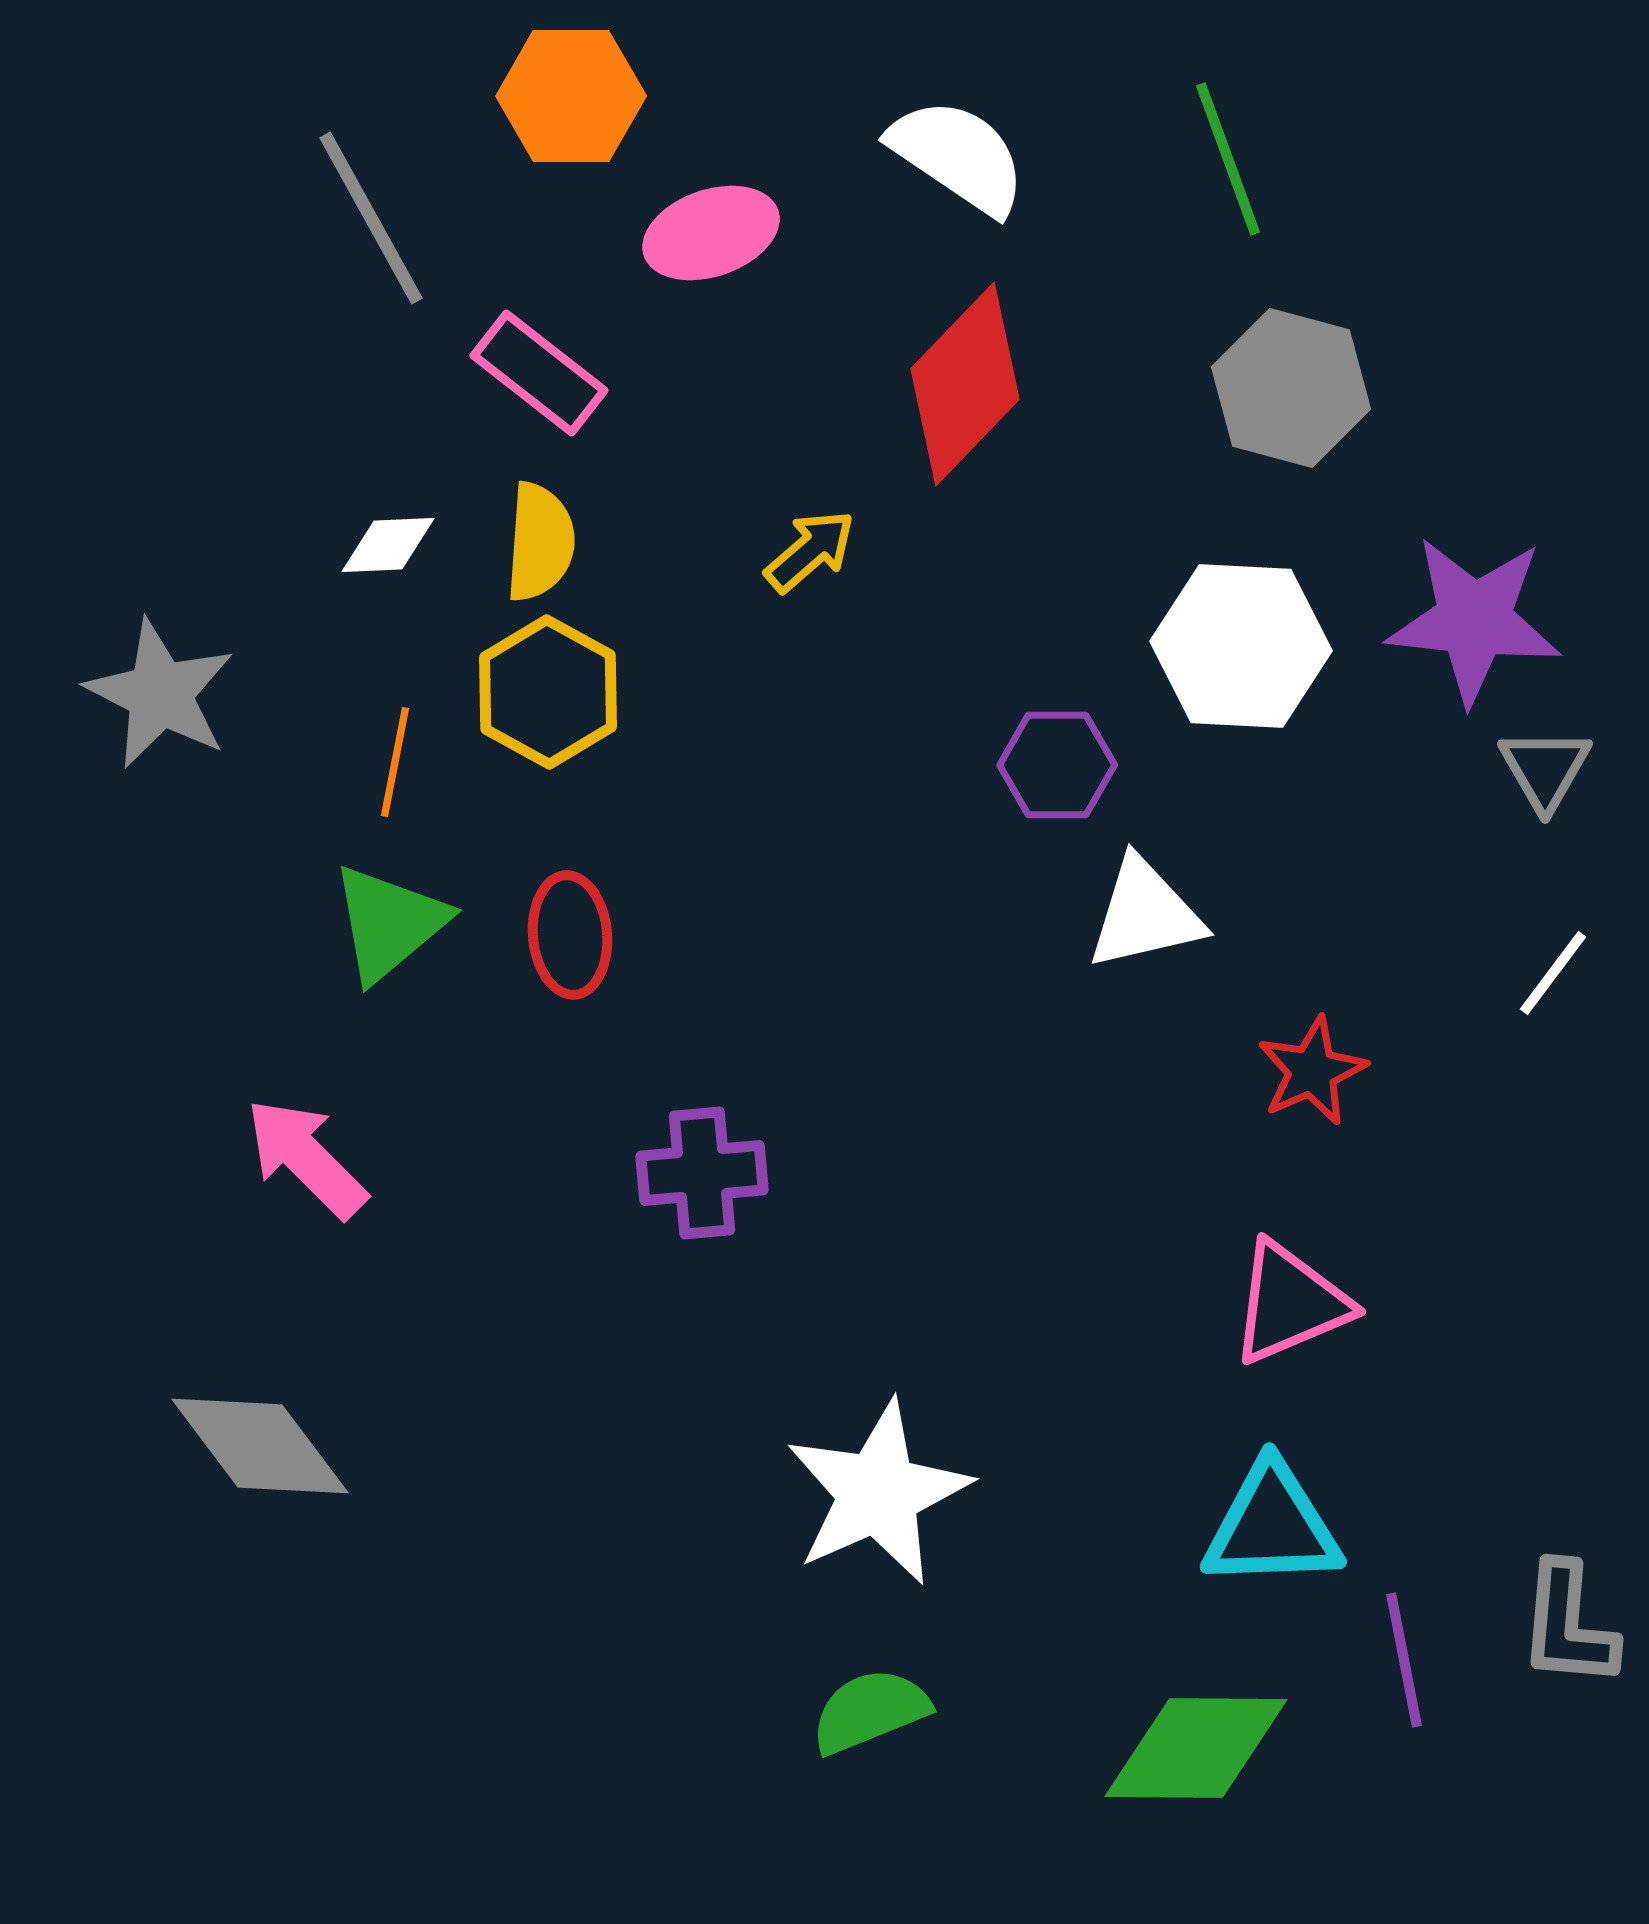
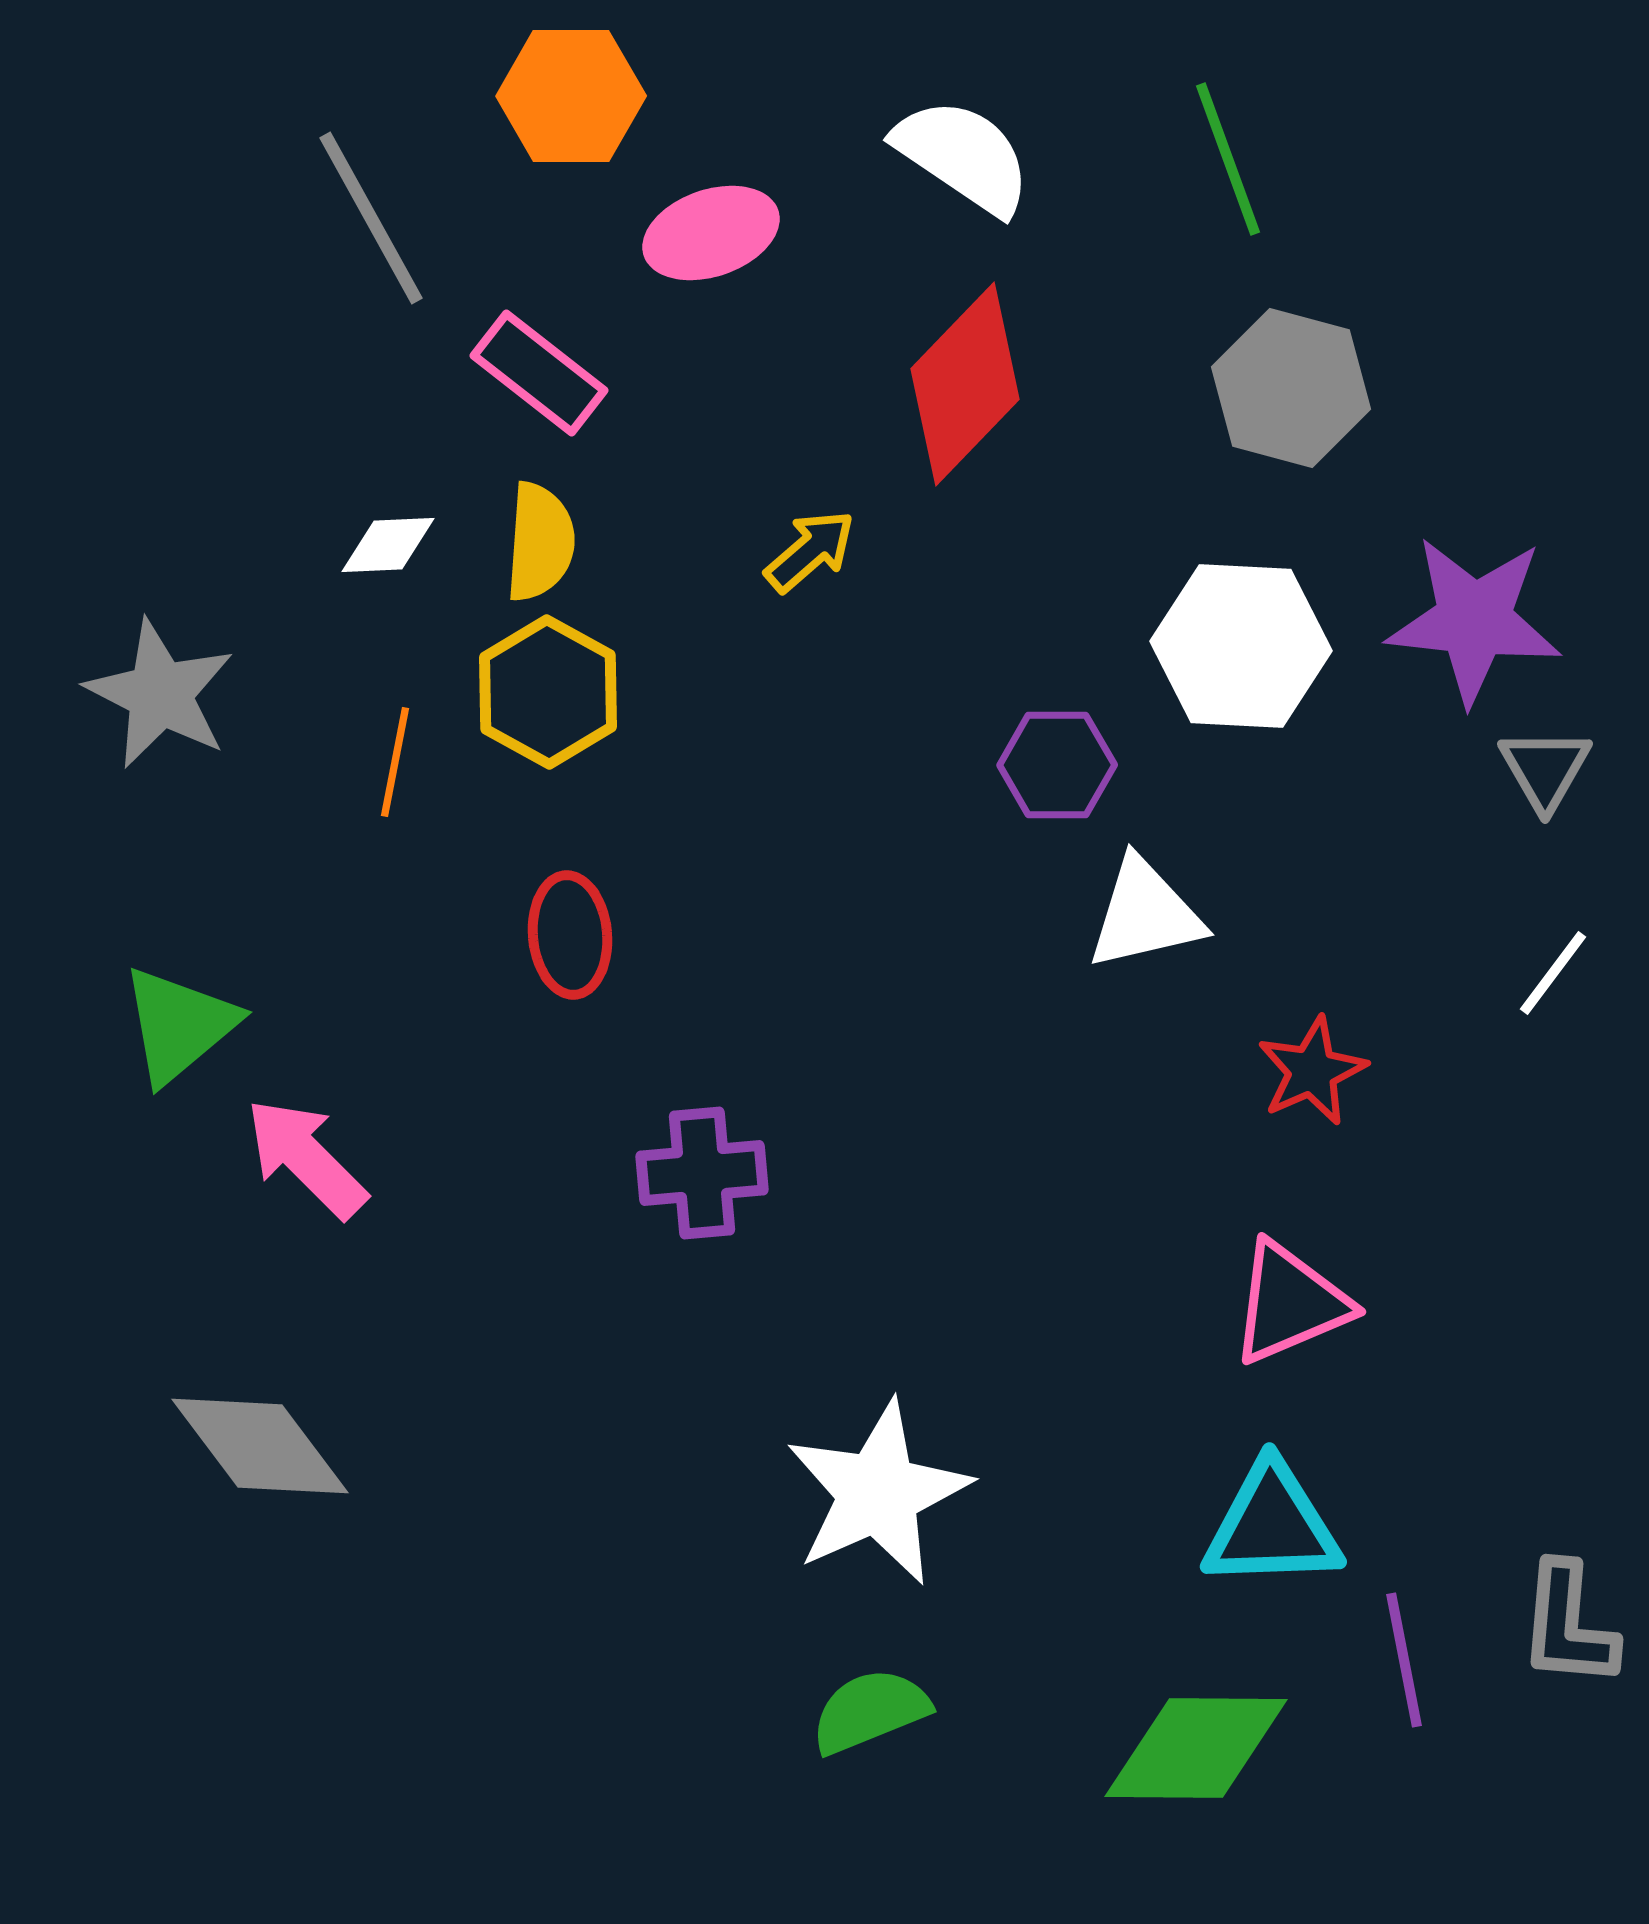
white semicircle: moved 5 px right
green triangle: moved 210 px left, 102 px down
